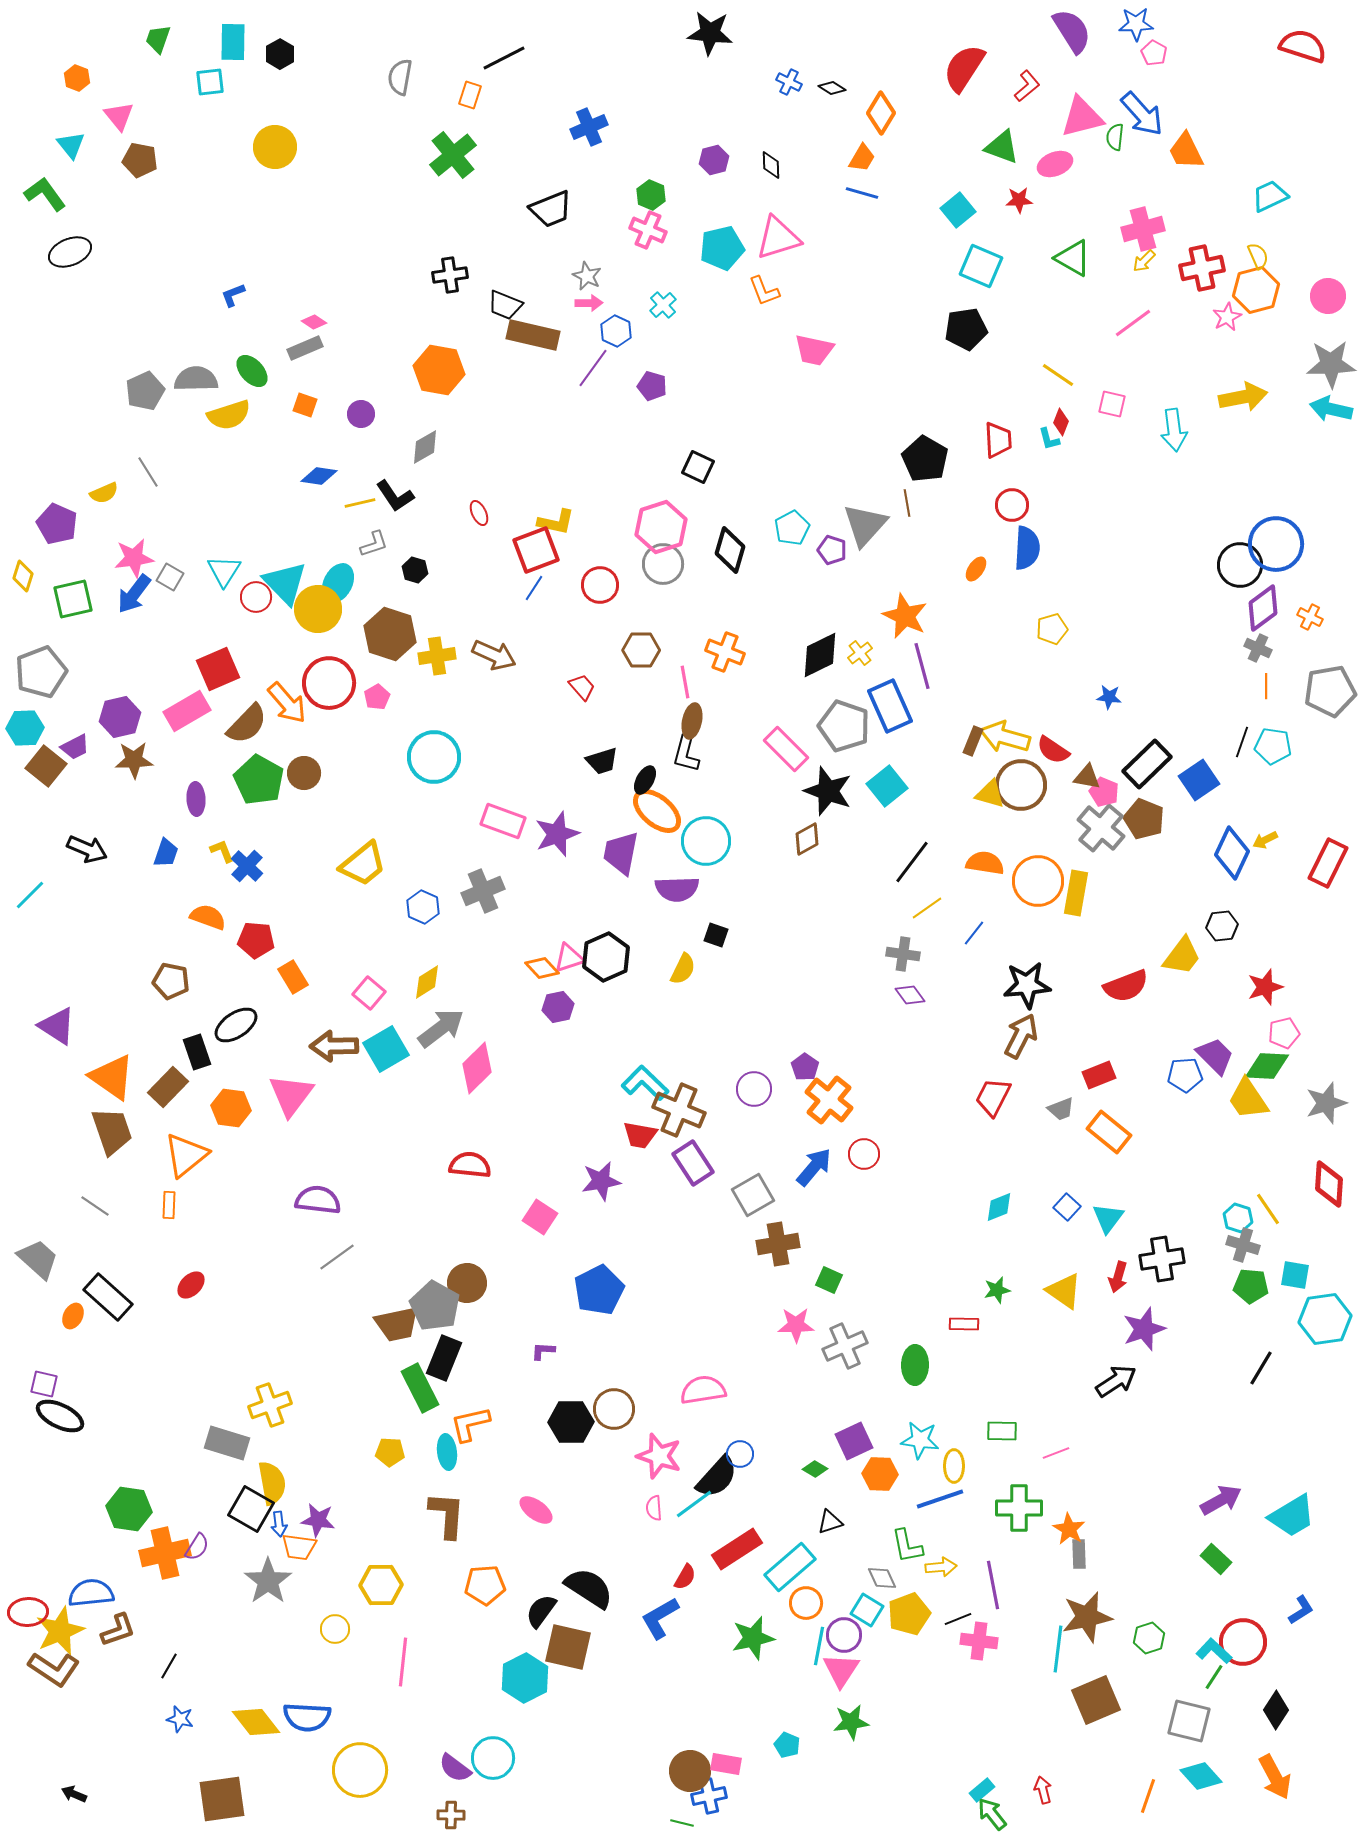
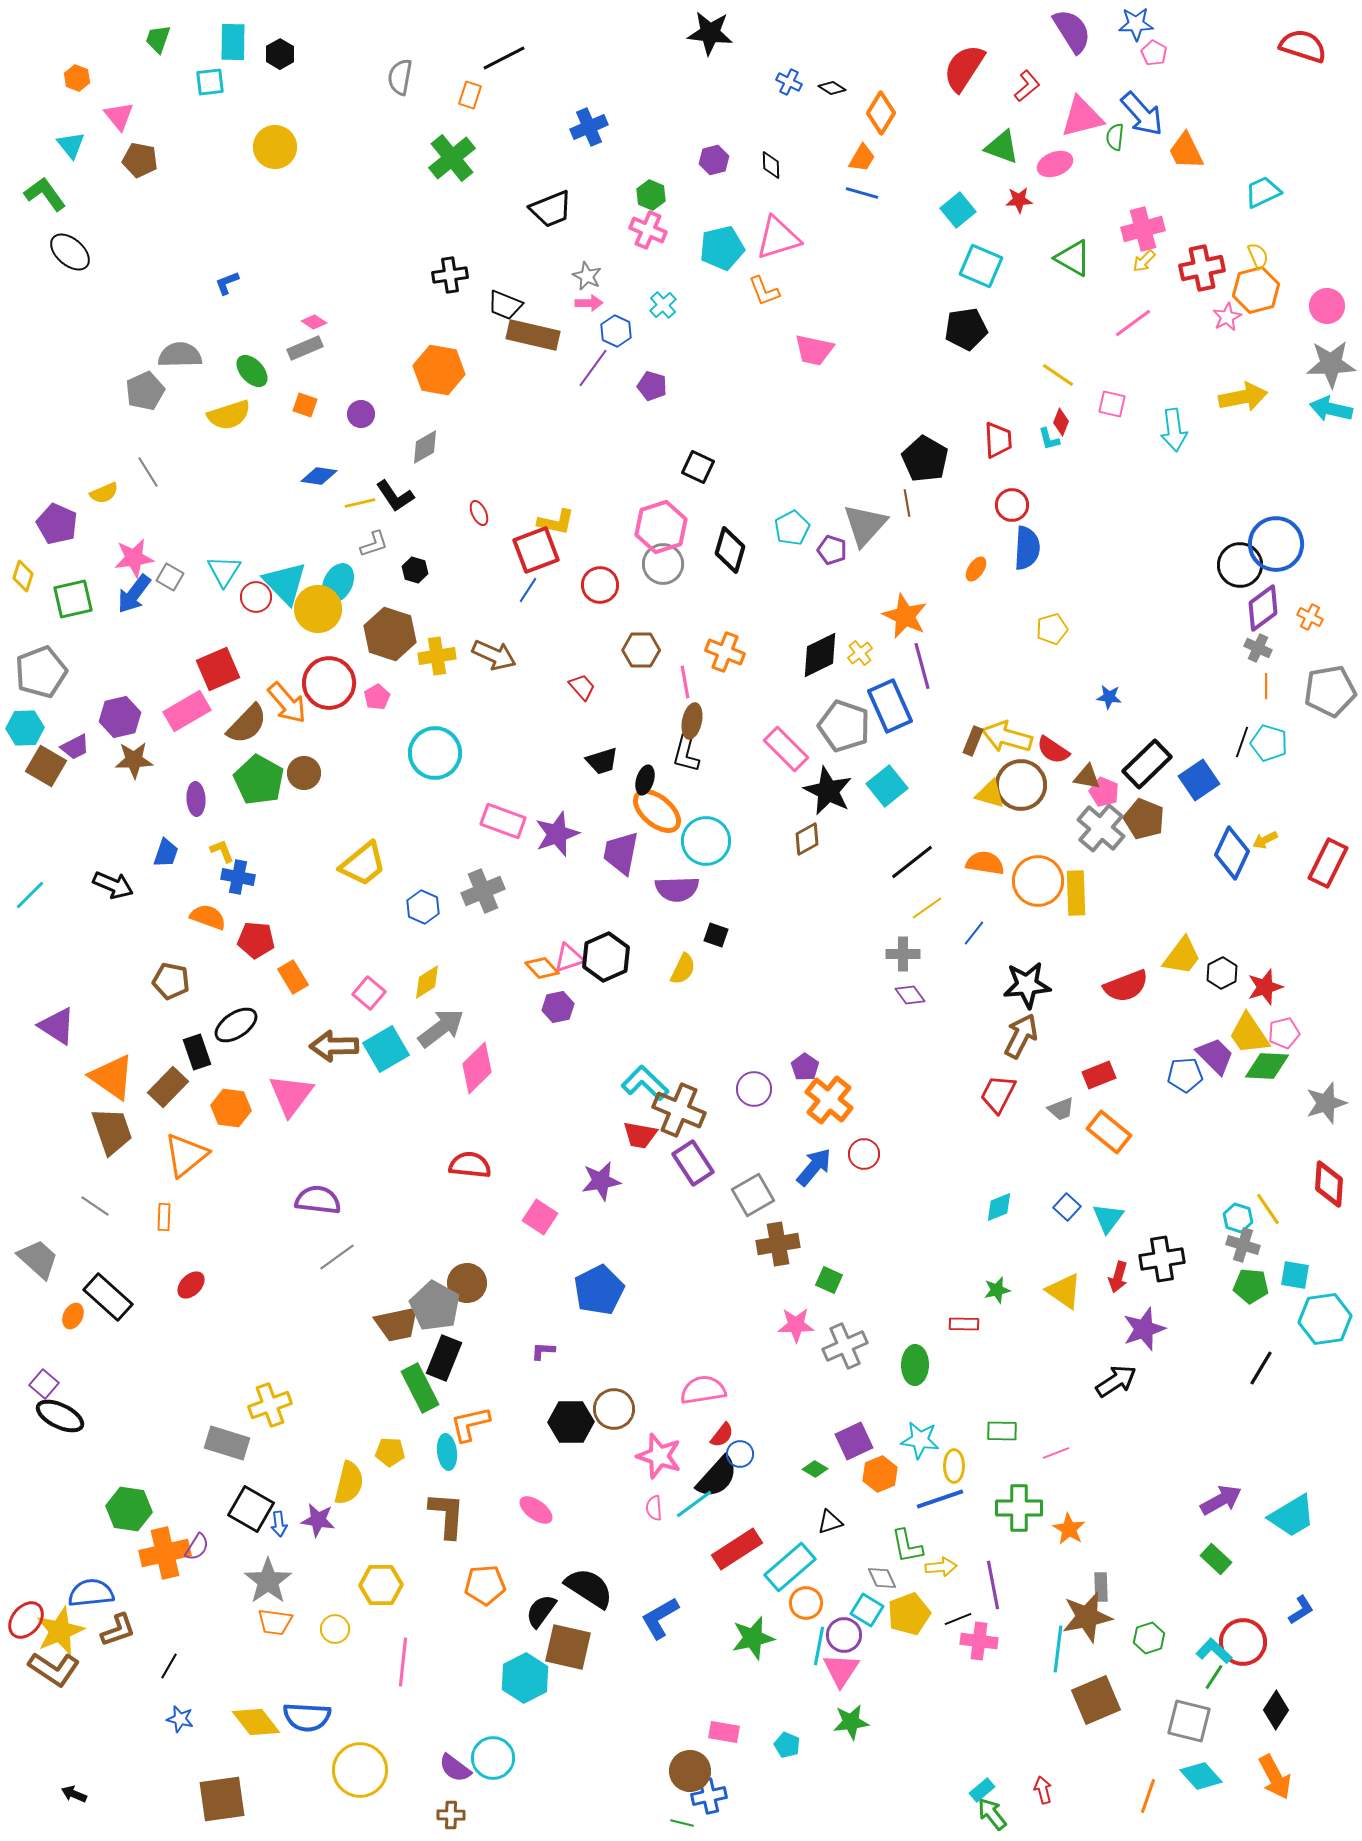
green cross at (453, 155): moved 1 px left, 3 px down
cyan trapezoid at (1270, 196): moved 7 px left, 4 px up
black ellipse at (70, 252): rotated 63 degrees clockwise
blue L-shape at (233, 295): moved 6 px left, 12 px up
pink circle at (1328, 296): moved 1 px left, 10 px down
gray semicircle at (196, 379): moved 16 px left, 24 px up
blue line at (534, 588): moved 6 px left, 2 px down
yellow arrow at (1005, 737): moved 2 px right
cyan pentagon at (1273, 746): moved 4 px left, 3 px up; rotated 9 degrees clockwise
cyan circle at (434, 757): moved 1 px right, 4 px up
brown square at (46, 766): rotated 9 degrees counterclockwise
black ellipse at (645, 780): rotated 12 degrees counterclockwise
black star at (828, 791): rotated 6 degrees clockwise
black arrow at (87, 849): moved 26 px right, 36 px down
black line at (912, 862): rotated 15 degrees clockwise
blue cross at (247, 866): moved 9 px left, 11 px down; rotated 32 degrees counterclockwise
yellow rectangle at (1076, 893): rotated 12 degrees counterclockwise
black hexagon at (1222, 926): moved 47 px down; rotated 20 degrees counterclockwise
gray cross at (903, 954): rotated 8 degrees counterclockwise
red trapezoid at (993, 1097): moved 5 px right, 3 px up
yellow trapezoid at (1248, 1099): moved 1 px right, 65 px up
orange rectangle at (169, 1205): moved 5 px left, 12 px down
purple square at (44, 1384): rotated 28 degrees clockwise
orange hexagon at (880, 1474): rotated 24 degrees counterclockwise
yellow semicircle at (272, 1483): moved 77 px right; rotated 24 degrees clockwise
orange trapezoid at (299, 1547): moved 24 px left, 75 px down
gray rectangle at (1079, 1554): moved 22 px right, 33 px down
red semicircle at (685, 1577): moved 37 px right, 142 px up; rotated 8 degrees clockwise
red ellipse at (28, 1612): moved 2 px left, 8 px down; rotated 48 degrees counterclockwise
pink rectangle at (726, 1764): moved 2 px left, 32 px up
